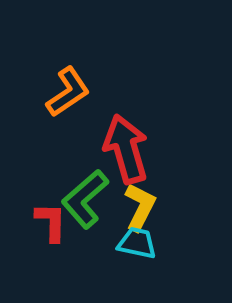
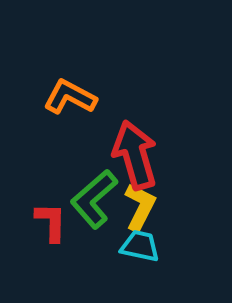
orange L-shape: moved 2 px right, 5 px down; rotated 118 degrees counterclockwise
red arrow: moved 9 px right, 6 px down
green L-shape: moved 9 px right
cyan trapezoid: moved 3 px right, 3 px down
